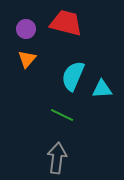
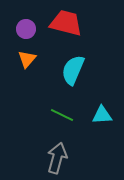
cyan semicircle: moved 6 px up
cyan triangle: moved 26 px down
gray arrow: rotated 8 degrees clockwise
